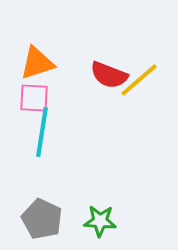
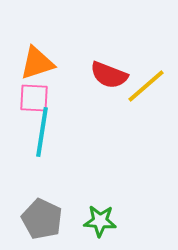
yellow line: moved 7 px right, 6 px down
